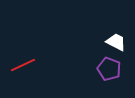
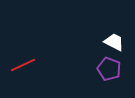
white trapezoid: moved 2 px left
